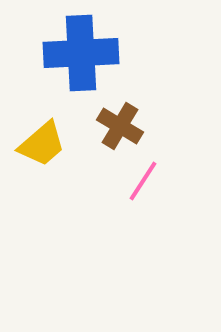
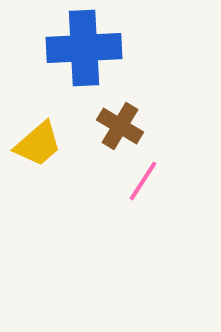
blue cross: moved 3 px right, 5 px up
yellow trapezoid: moved 4 px left
